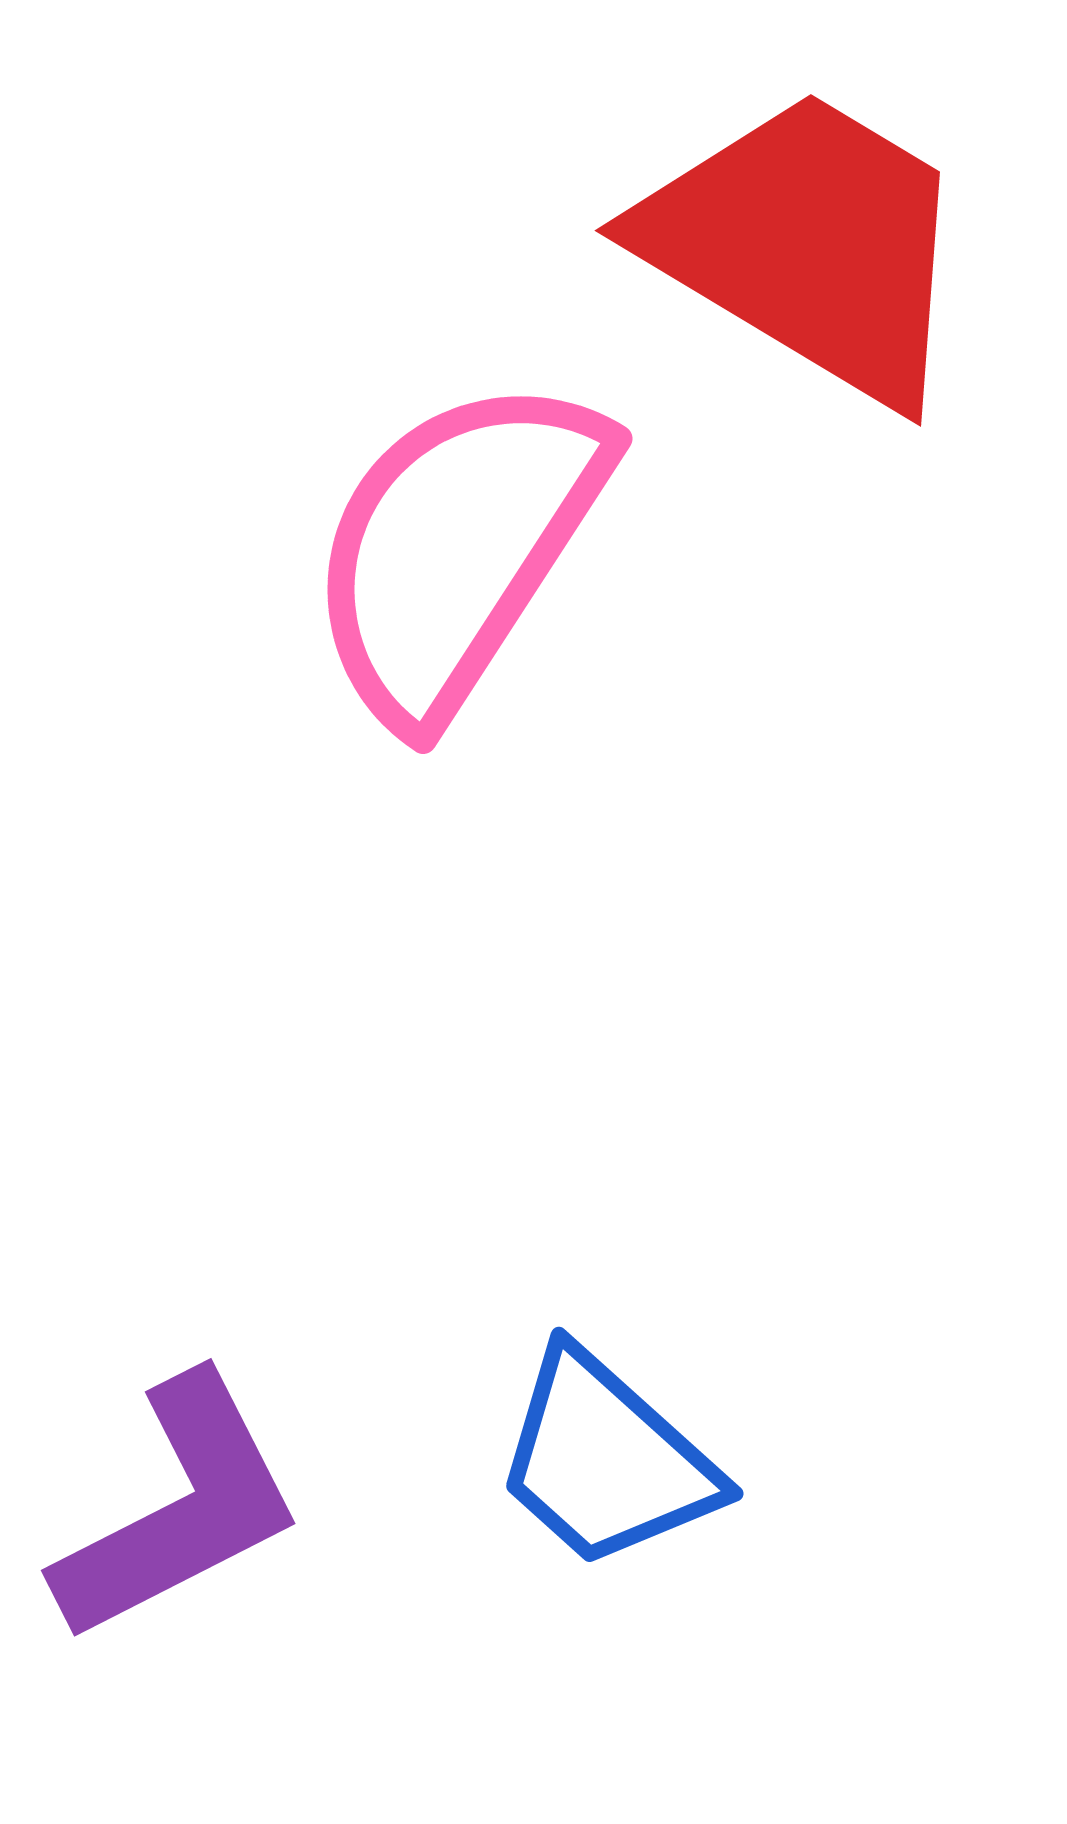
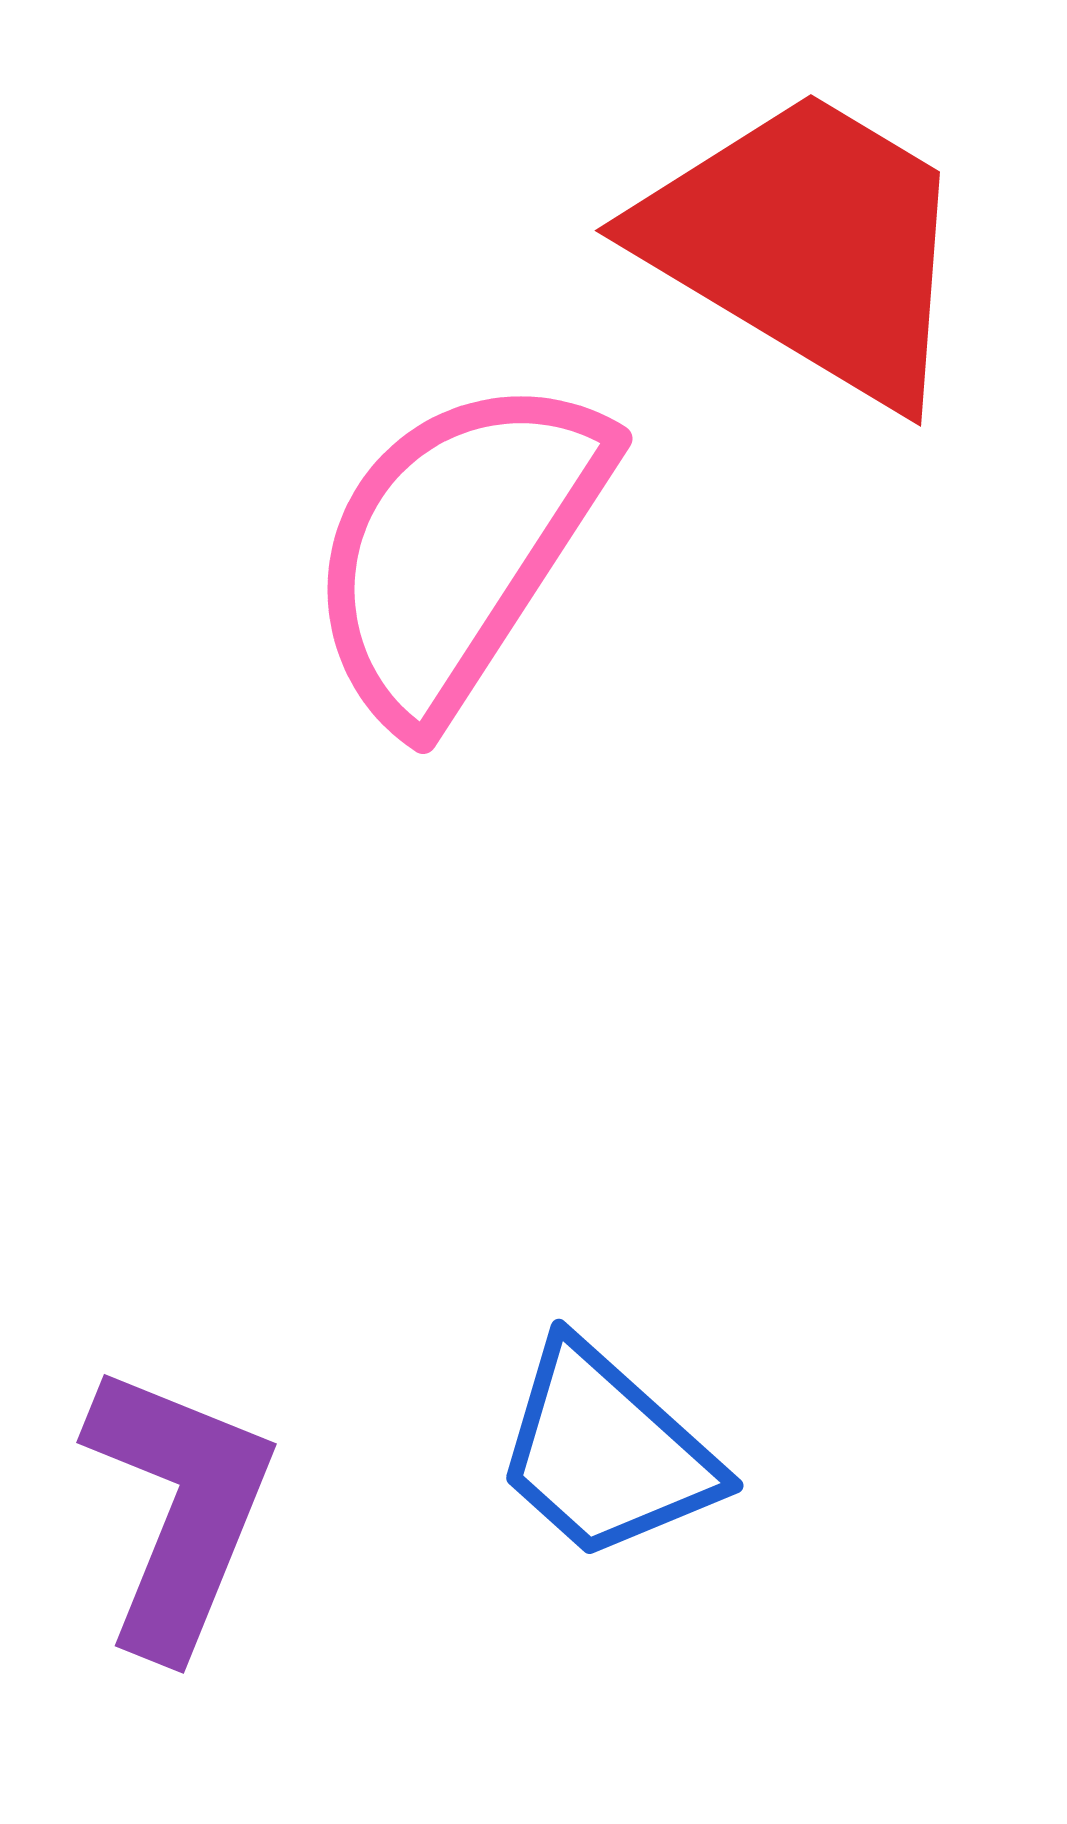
blue trapezoid: moved 8 px up
purple L-shape: rotated 41 degrees counterclockwise
